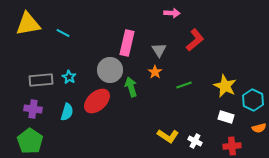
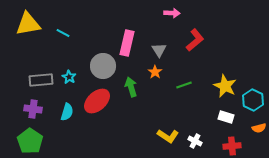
gray circle: moved 7 px left, 4 px up
